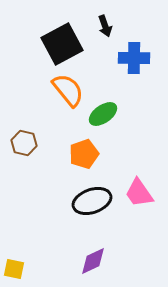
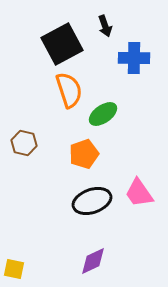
orange semicircle: moved 1 px right; rotated 21 degrees clockwise
